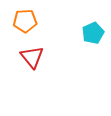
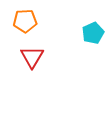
red triangle: rotated 10 degrees clockwise
